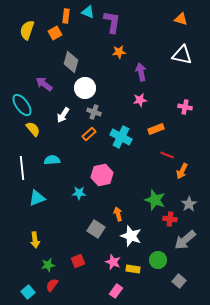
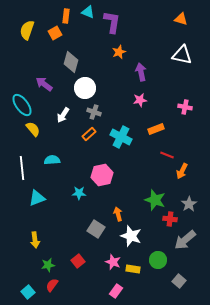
orange star at (119, 52): rotated 16 degrees counterclockwise
red square at (78, 261): rotated 16 degrees counterclockwise
